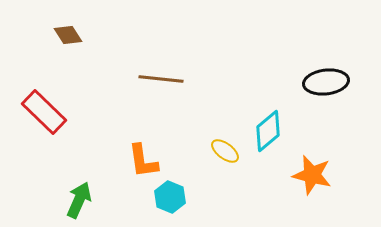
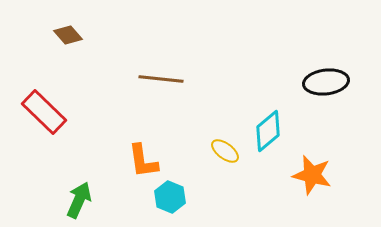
brown diamond: rotated 8 degrees counterclockwise
